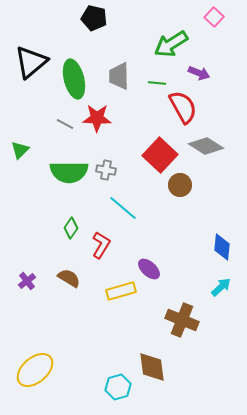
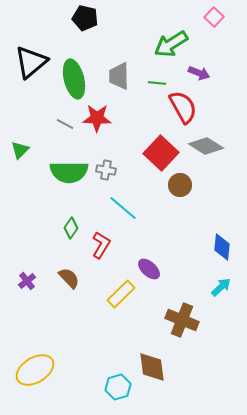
black pentagon: moved 9 px left
red square: moved 1 px right, 2 px up
brown semicircle: rotated 15 degrees clockwise
yellow rectangle: moved 3 px down; rotated 28 degrees counterclockwise
yellow ellipse: rotated 9 degrees clockwise
